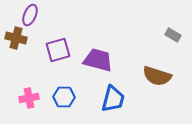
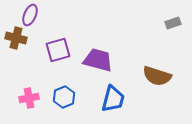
gray rectangle: moved 12 px up; rotated 49 degrees counterclockwise
blue hexagon: rotated 25 degrees counterclockwise
